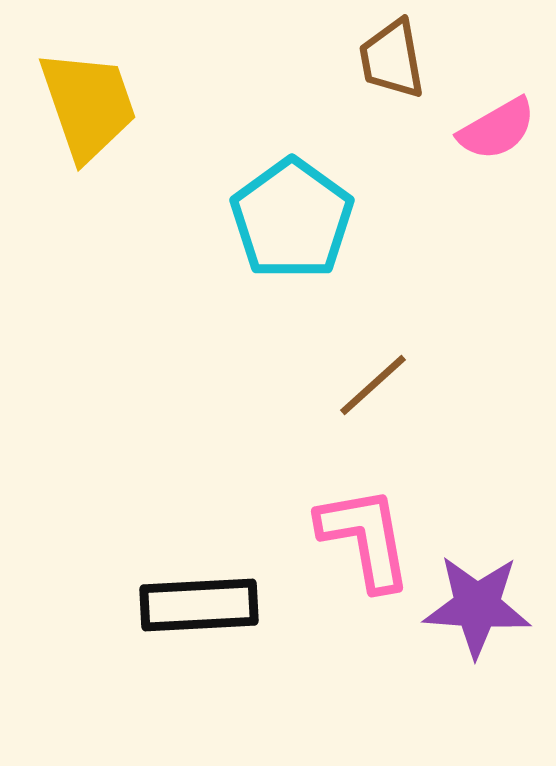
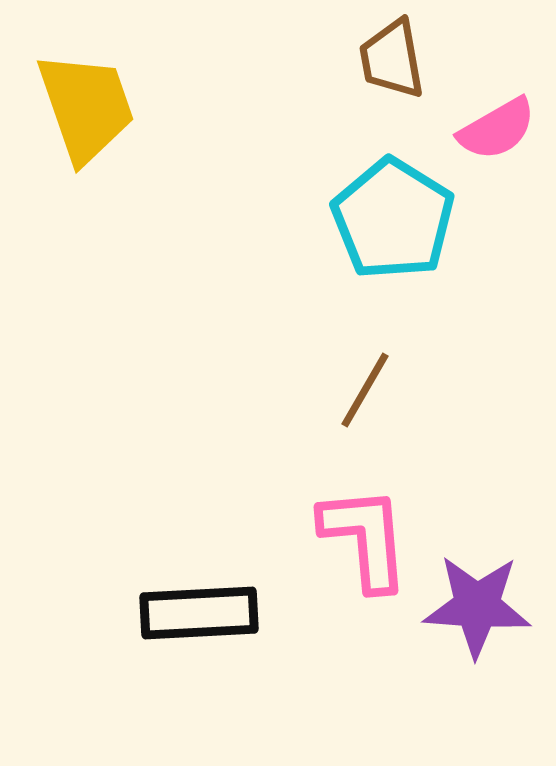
yellow trapezoid: moved 2 px left, 2 px down
cyan pentagon: moved 101 px right; rotated 4 degrees counterclockwise
brown line: moved 8 px left, 5 px down; rotated 18 degrees counterclockwise
pink L-shape: rotated 5 degrees clockwise
black rectangle: moved 8 px down
